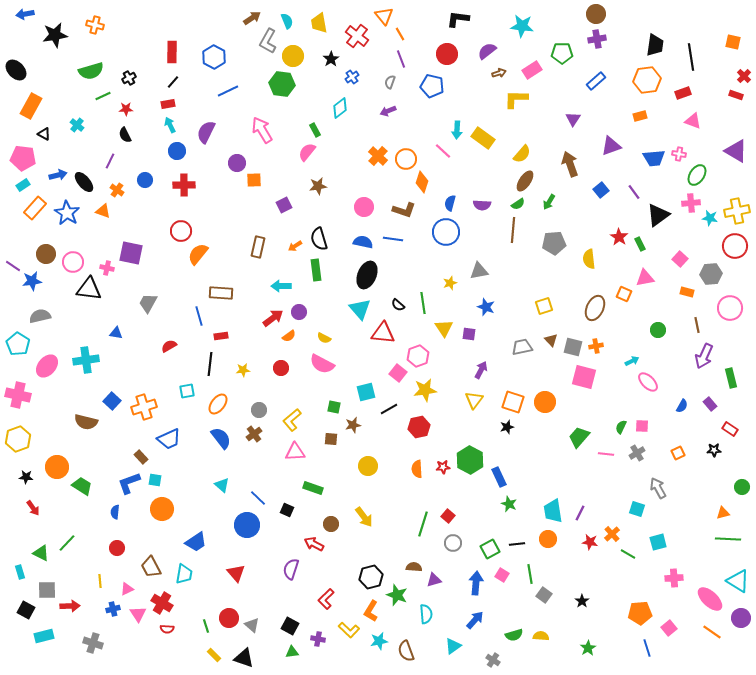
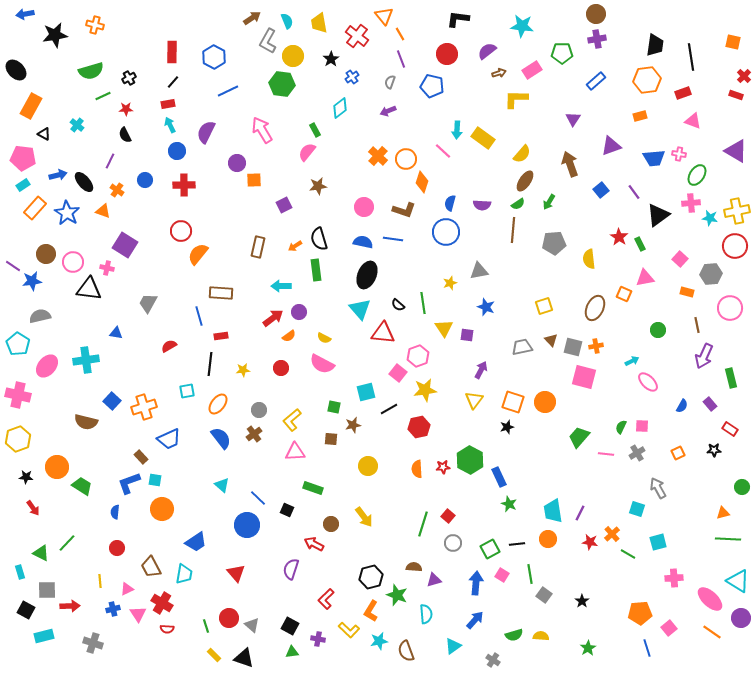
purple square at (131, 253): moved 6 px left, 8 px up; rotated 20 degrees clockwise
purple square at (469, 334): moved 2 px left, 1 px down
